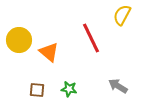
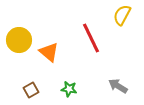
brown square: moved 6 px left; rotated 35 degrees counterclockwise
